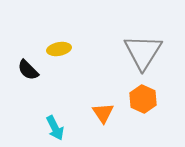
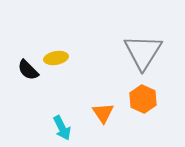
yellow ellipse: moved 3 px left, 9 px down
cyan arrow: moved 7 px right
